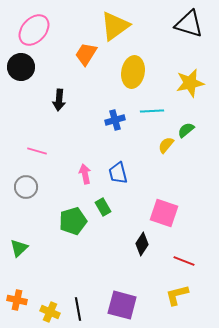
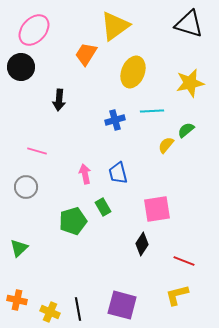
yellow ellipse: rotated 12 degrees clockwise
pink square: moved 7 px left, 4 px up; rotated 28 degrees counterclockwise
